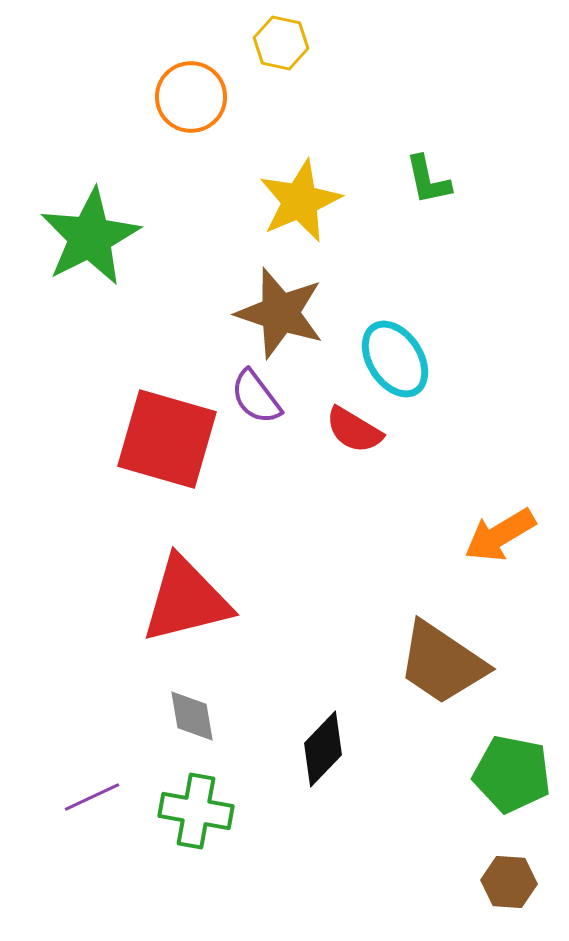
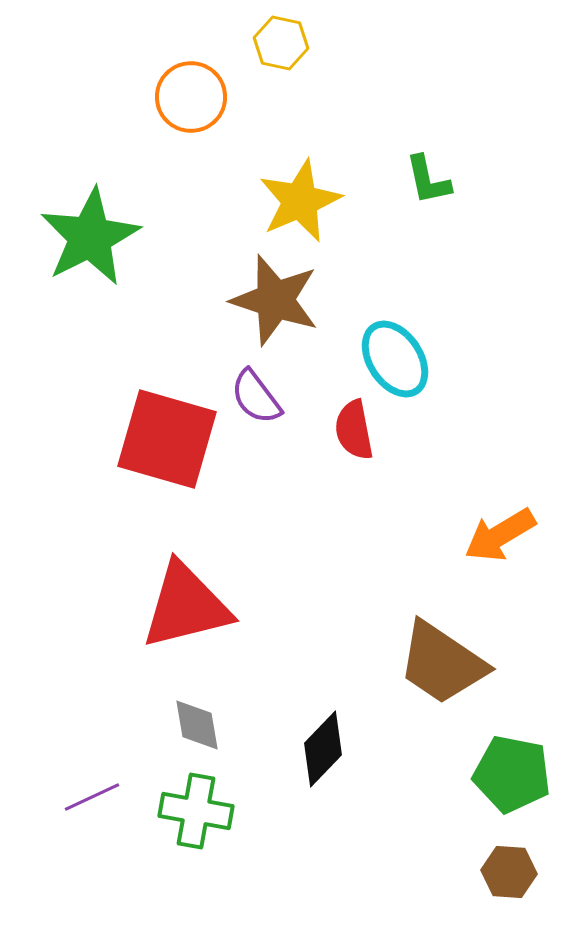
brown star: moved 5 px left, 13 px up
red semicircle: rotated 48 degrees clockwise
red triangle: moved 6 px down
gray diamond: moved 5 px right, 9 px down
brown hexagon: moved 10 px up
